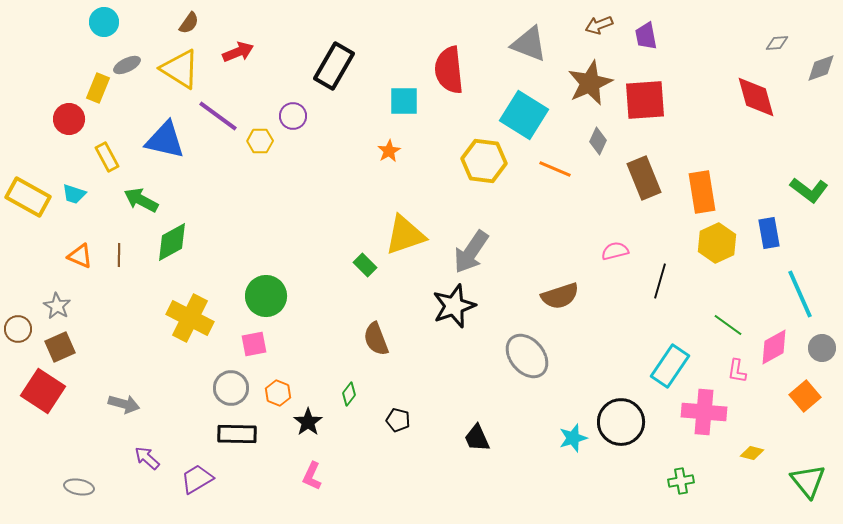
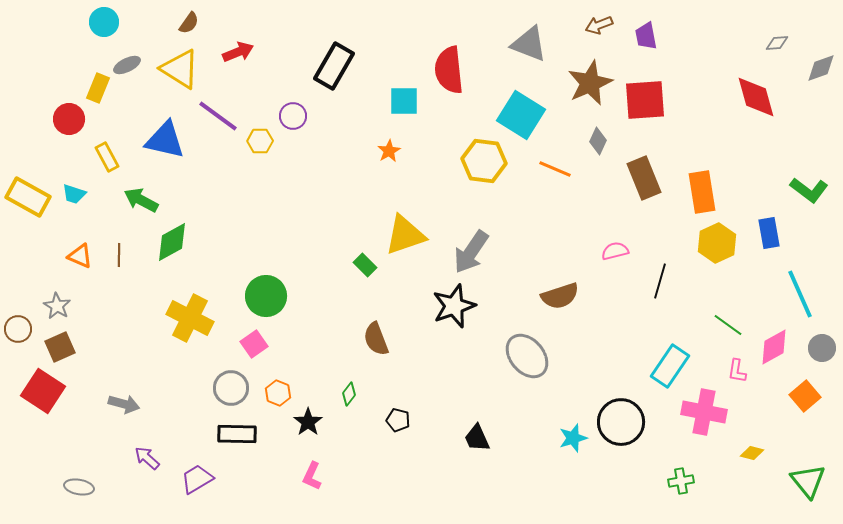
cyan square at (524, 115): moved 3 px left
pink square at (254, 344): rotated 24 degrees counterclockwise
pink cross at (704, 412): rotated 6 degrees clockwise
